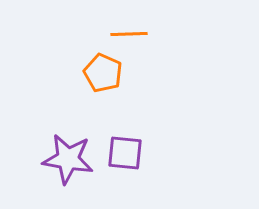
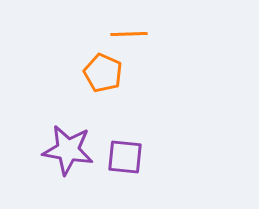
purple square: moved 4 px down
purple star: moved 9 px up
